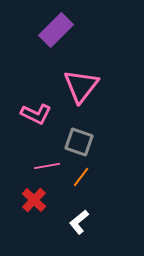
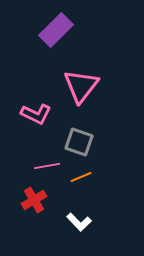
orange line: rotated 30 degrees clockwise
red cross: rotated 15 degrees clockwise
white L-shape: rotated 95 degrees counterclockwise
